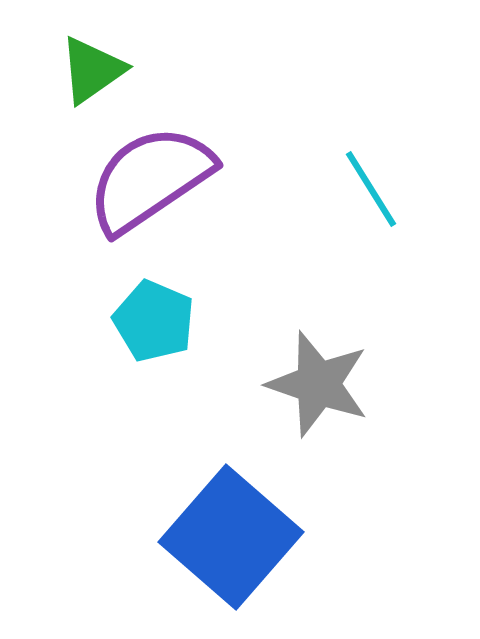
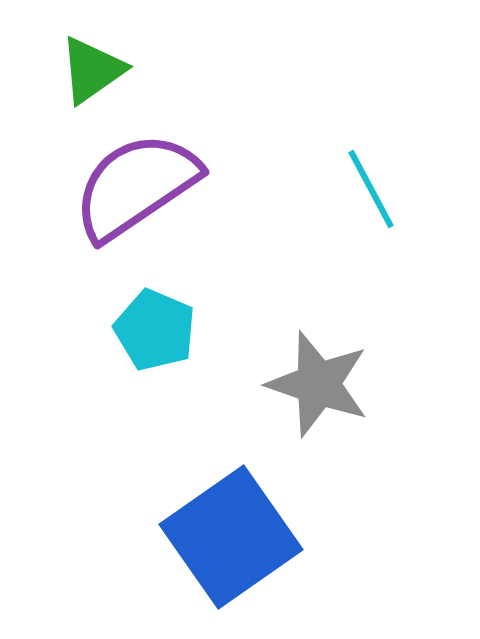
purple semicircle: moved 14 px left, 7 px down
cyan line: rotated 4 degrees clockwise
cyan pentagon: moved 1 px right, 9 px down
blue square: rotated 14 degrees clockwise
